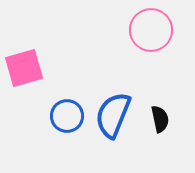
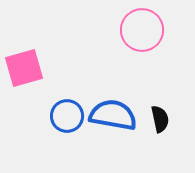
pink circle: moved 9 px left
blue semicircle: rotated 78 degrees clockwise
